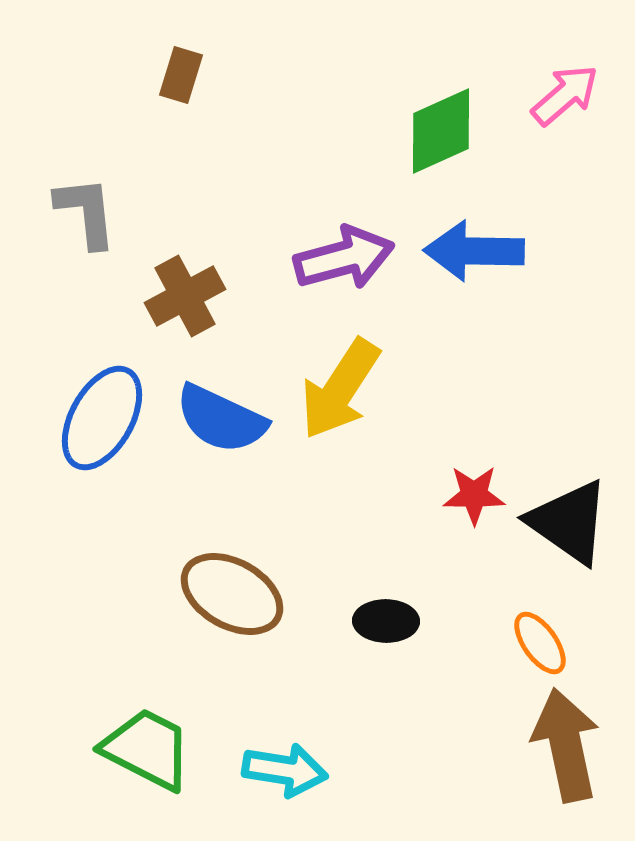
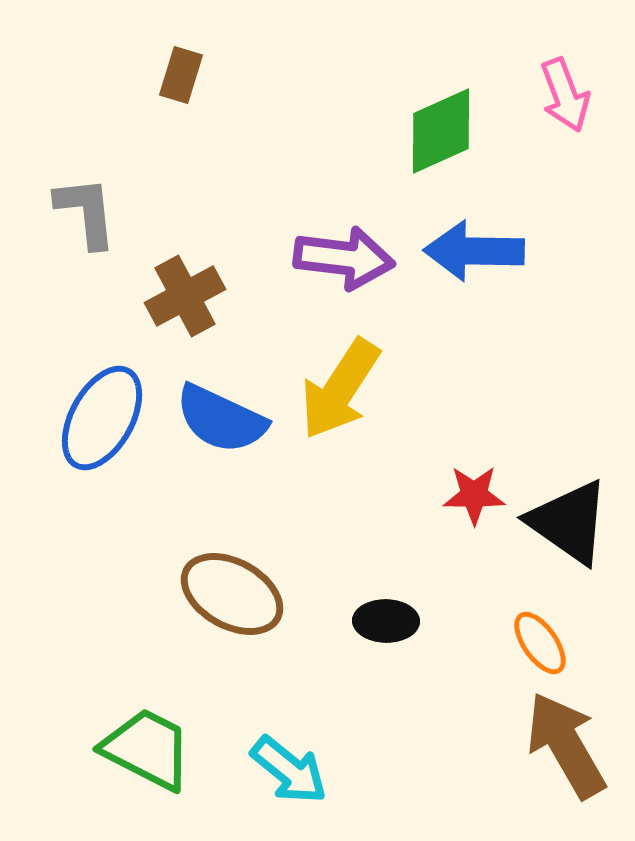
pink arrow: rotated 110 degrees clockwise
purple arrow: rotated 22 degrees clockwise
brown arrow: rotated 18 degrees counterclockwise
cyan arrow: moved 4 px right; rotated 30 degrees clockwise
